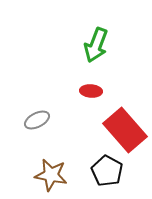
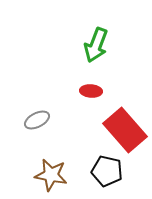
black pentagon: rotated 16 degrees counterclockwise
